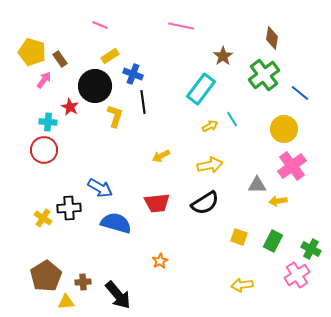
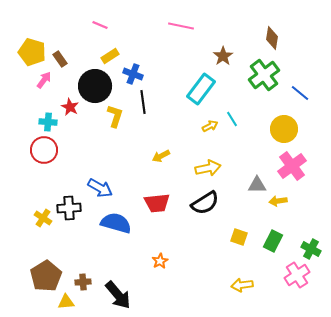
yellow arrow at (210, 165): moved 2 px left, 3 px down
